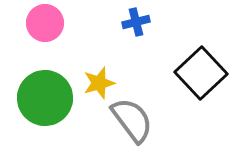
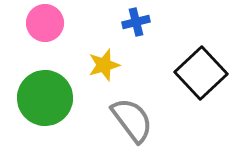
yellow star: moved 5 px right, 18 px up
